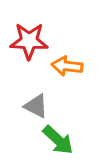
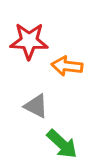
green arrow: moved 4 px right, 4 px down
